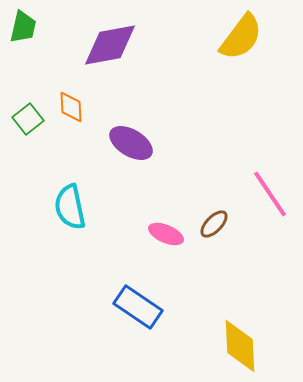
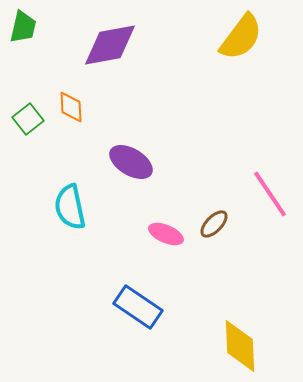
purple ellipse: moved 19 px down
